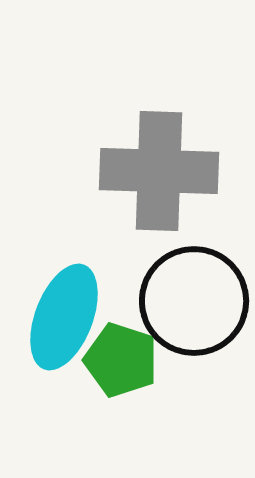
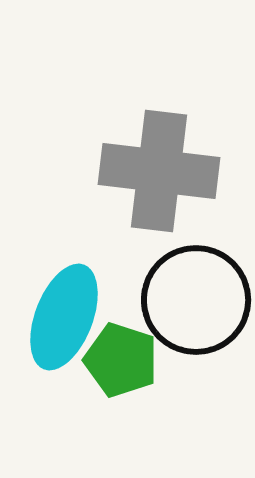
gray cross: rotated 5 degrees clockwise
black circle: moved 2 px right, 1 px up
